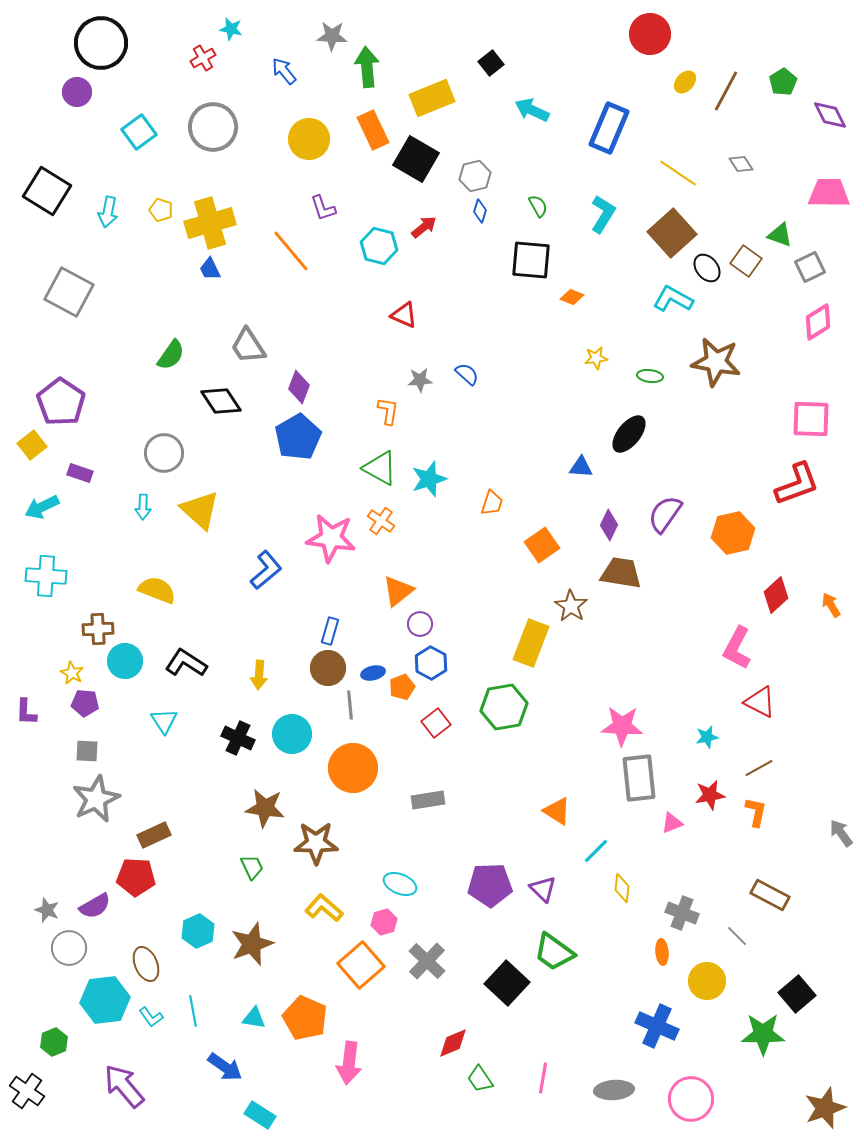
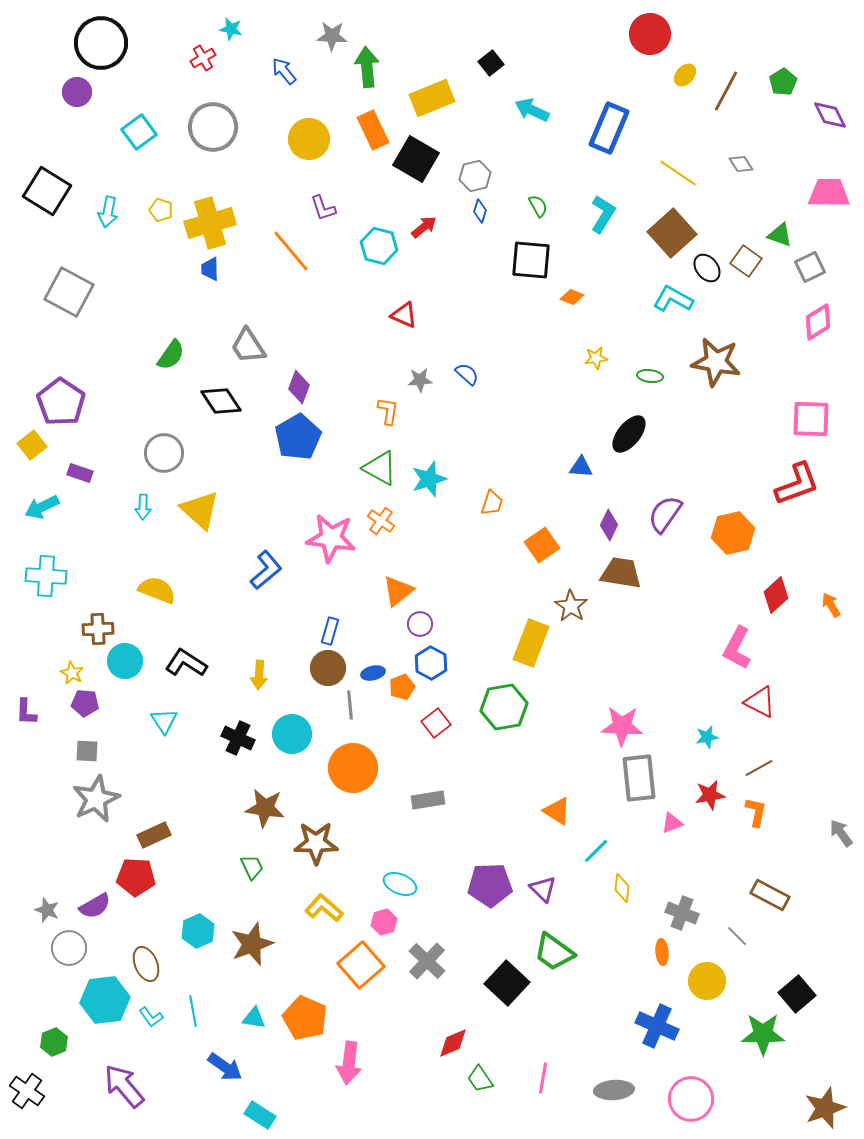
yellow ellipse at (685, 82): moved 7 px up
blue trapezoid at (210, 269): rotated 25 degrees clockwise
